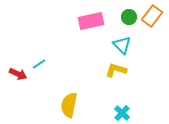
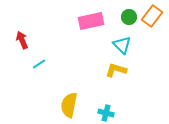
red arrow: moved 4 px right, 34 px up; rotated 138 degrees counterclockwise
cyan cross: moved 16 px left; rotated 28 degrees counterclockwise
